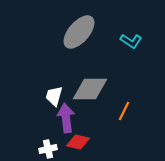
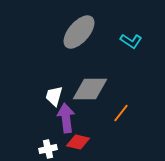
orange line: moved 3 px left, 2 px down; rotated 12 degrees clockwise
